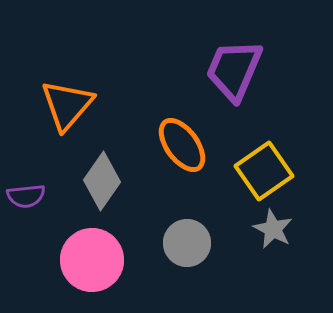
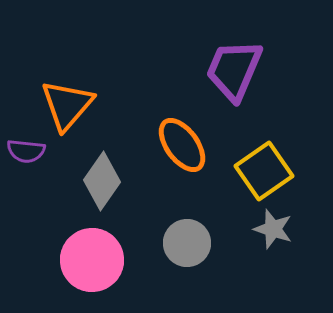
purple semicircle: moved 45 px up; rotated 12 degrees clockwise
gray star: rotated 9 degrees counterclockwise
